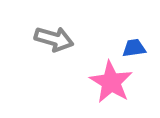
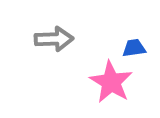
gray arrow: rotated 18 degrees counterclockwise
